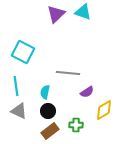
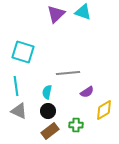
cyan square: rotated 10 degrees counterclockwise
gray line: rotated 10 degrees counterclockwise
cyan semicircle: moved 2 px right
